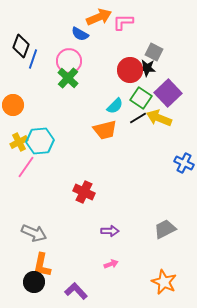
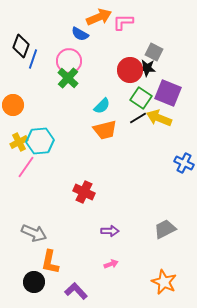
purple square: rotated 24 degrees counterclockwise
cyan semicircle: moved 13 px left
orange L-shape: moved 8 px right, 3 px up
